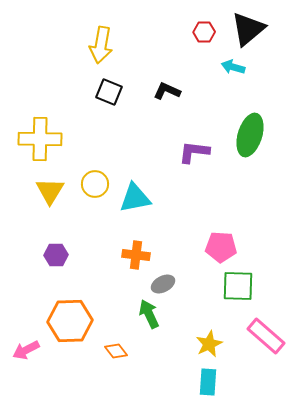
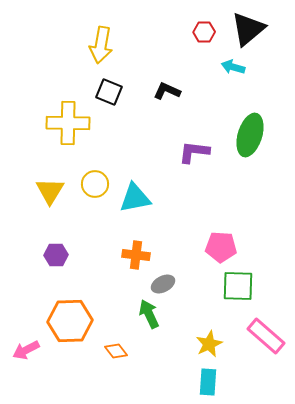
yellow cross: moved 28 px right, 16 px up
